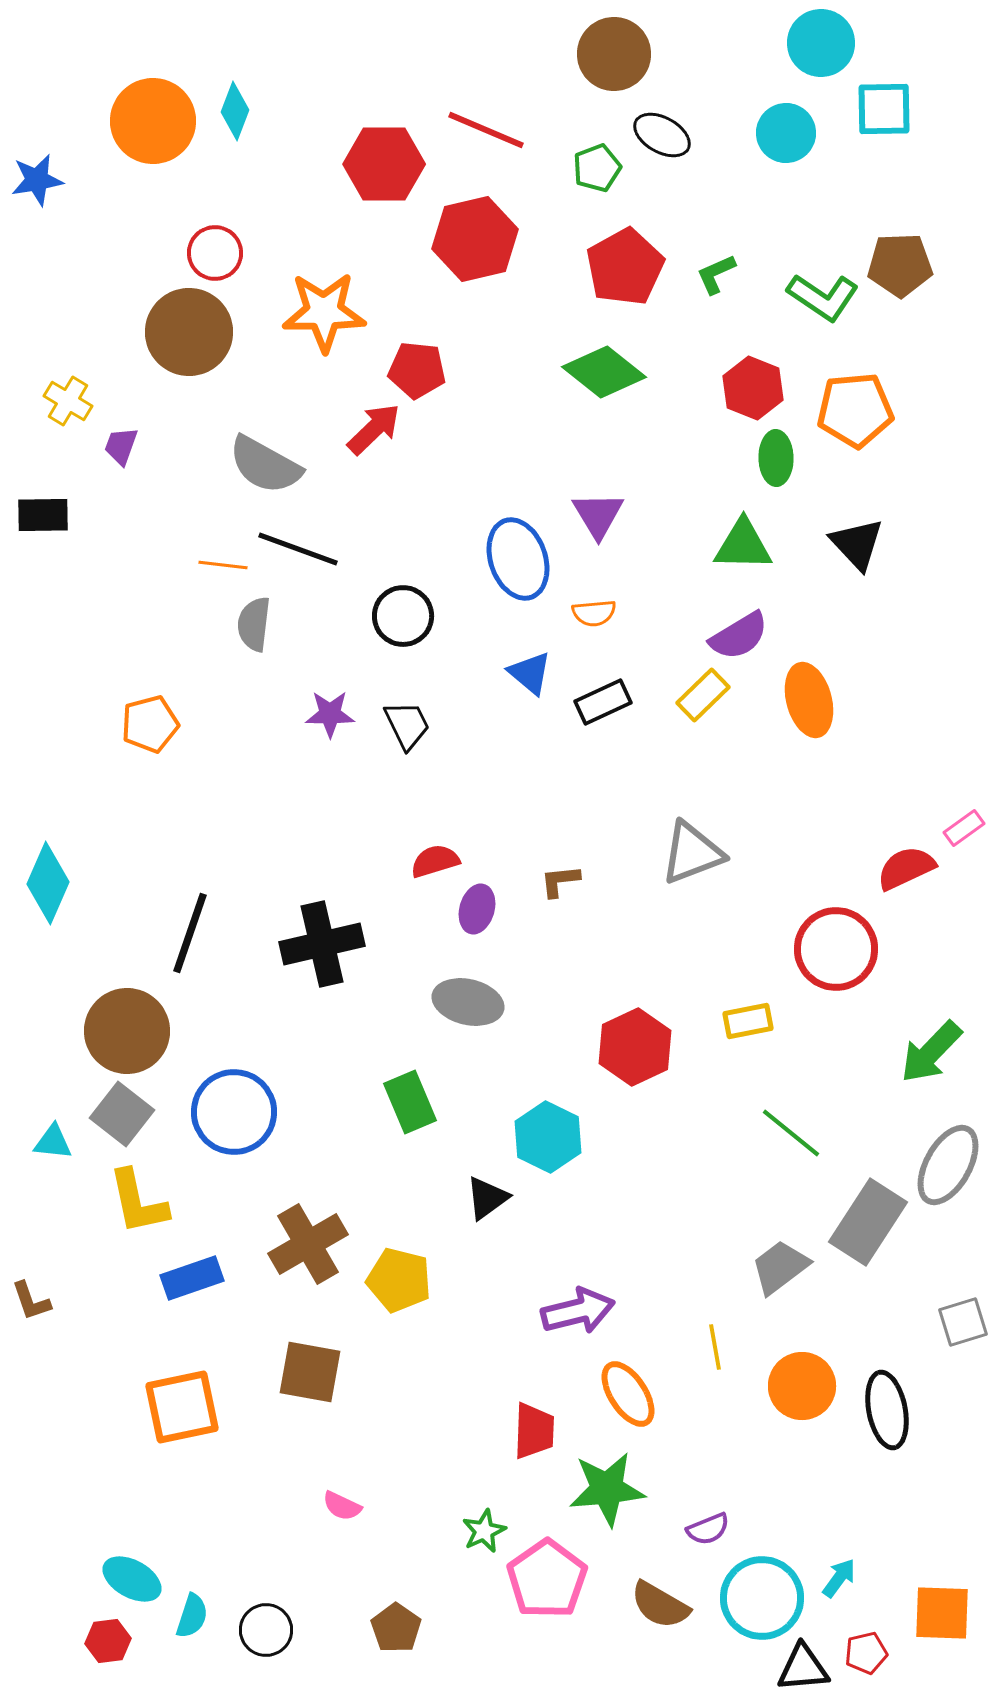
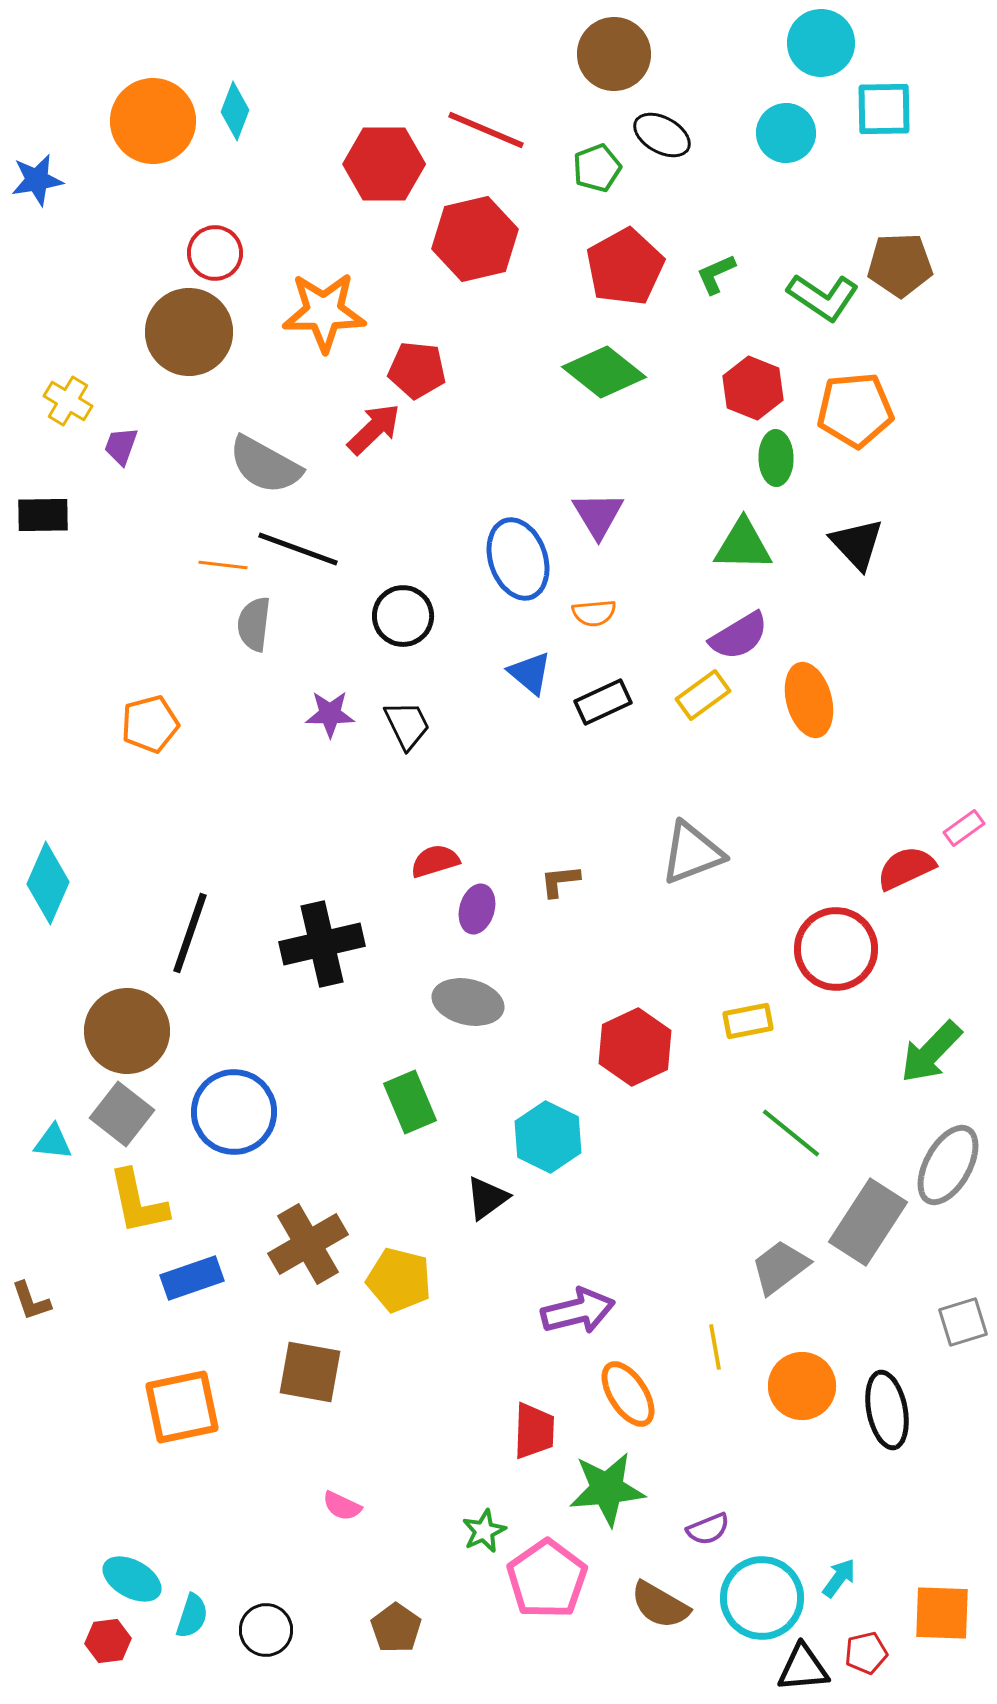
yellow rectangle at (703, 695): rotated 8 degrees clockwise
